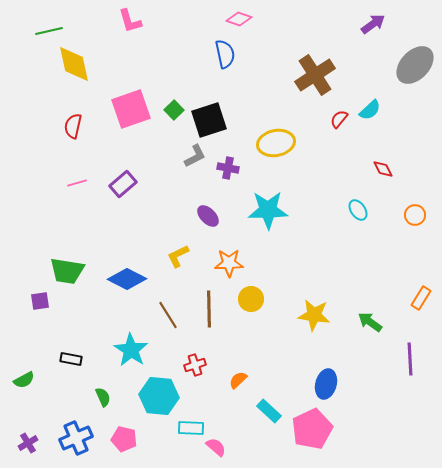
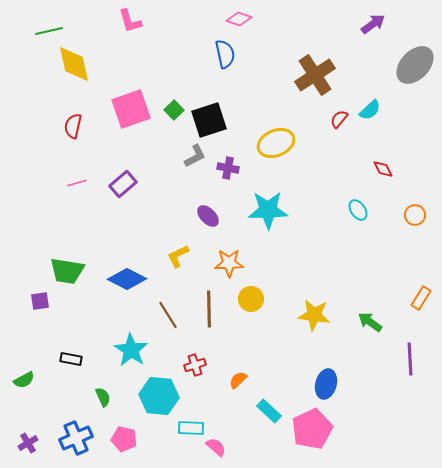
yellow ellipse at (276, 143): rotated 12 degrees counterclockwise
